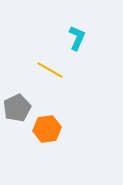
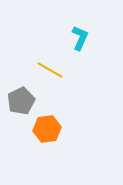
cyan L-shape: moved 3 px right
gray pentagon: moved 4 px right, 7 px up
